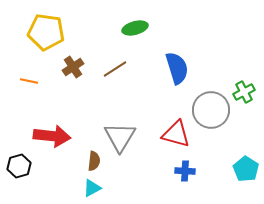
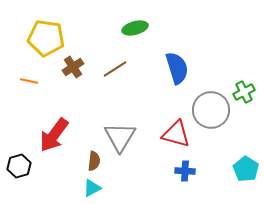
yellow pentagon: moved 6 px down
red arrow: moved 2 px right, 1 px up; rotated 120 degrees clockwise
